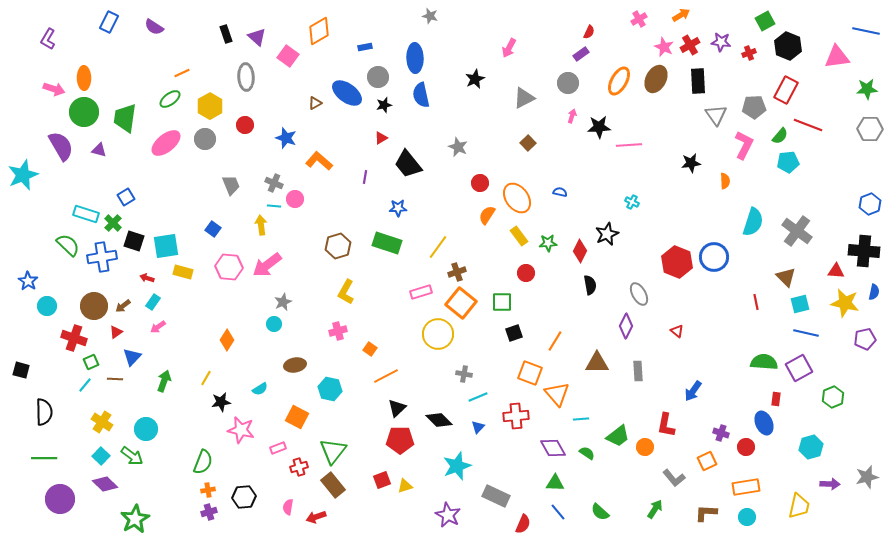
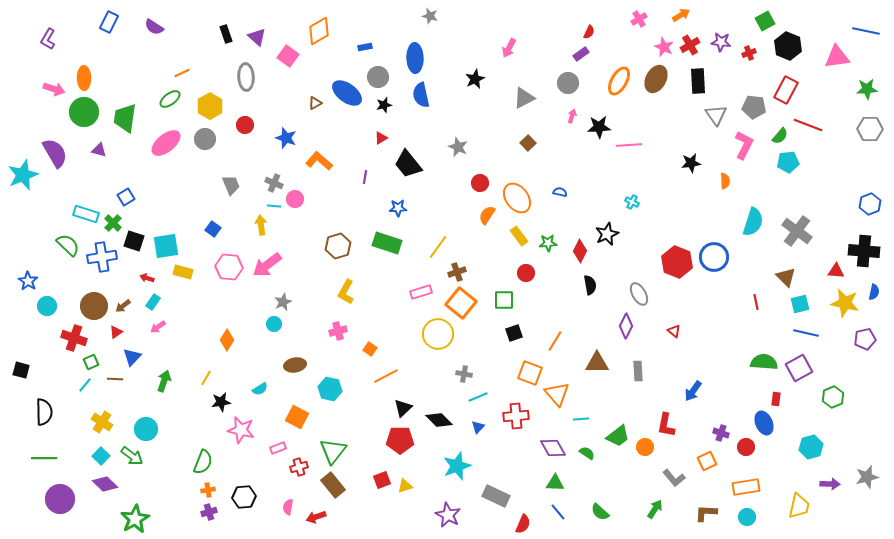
gray pentagon at (754, 107): rotated 10 degrees clockwise
purple semicircle at (61, 146): moved 6 px left, 7 px down
green square at (502, 302): moved 2 px right, 2 px up
red triangle at (677, 331): moved 3 px left
black triangle at (397, 408): moved 6 px right
